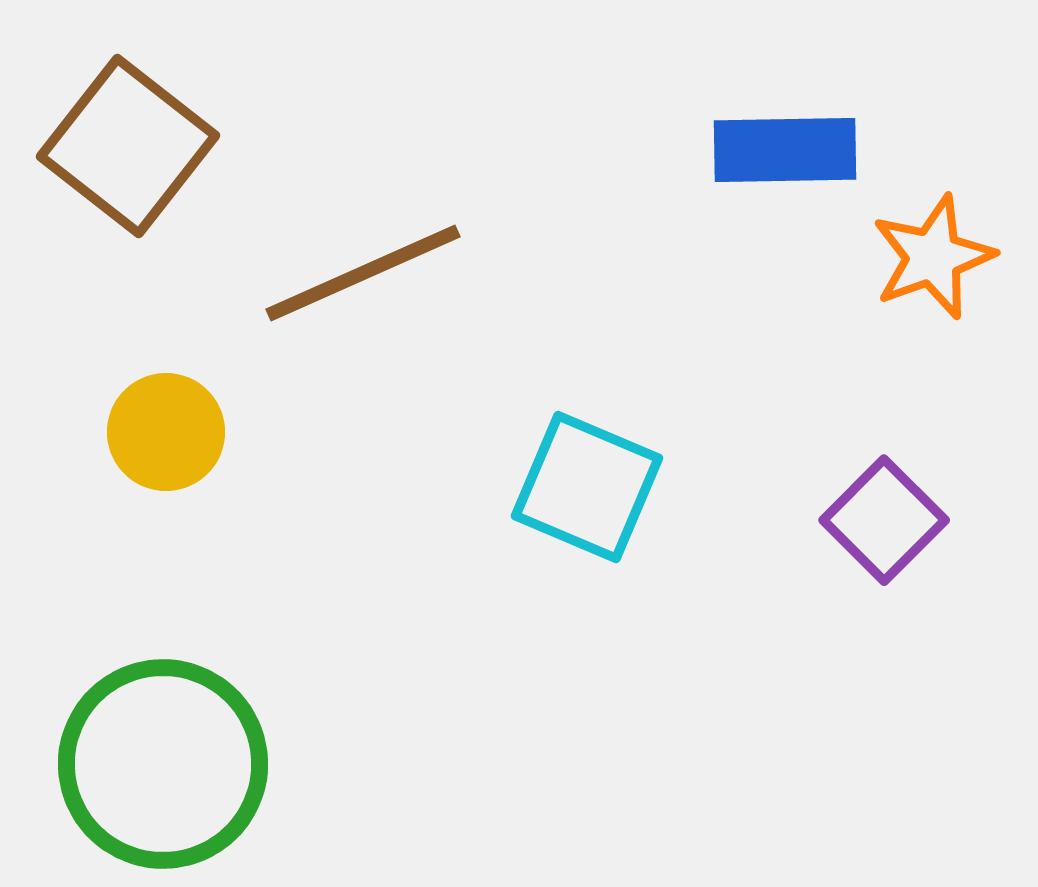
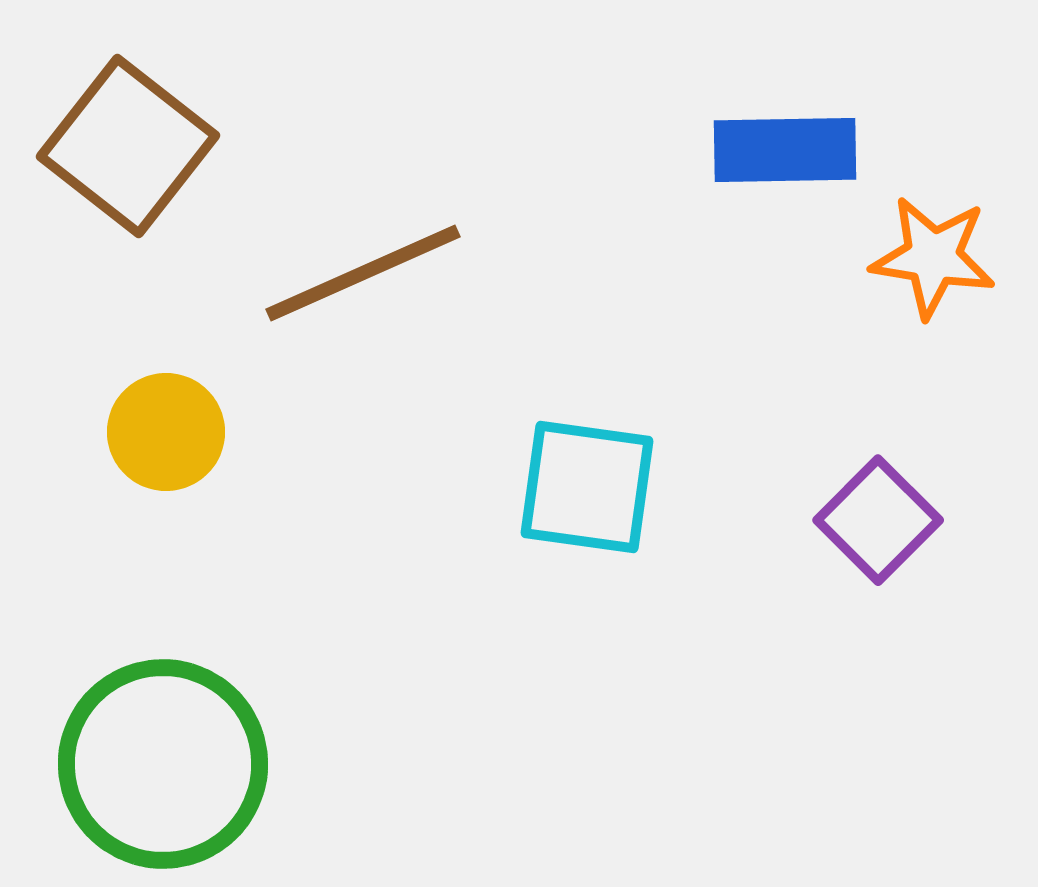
orange star: rotated 29 degrees clockwise
cyan square: rotated 15 degrees counterclockwise
purple square: moved 6 px left
